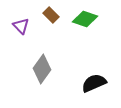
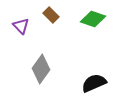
green diamond: moved 8 px right
gray diamond: moved 1 px left
